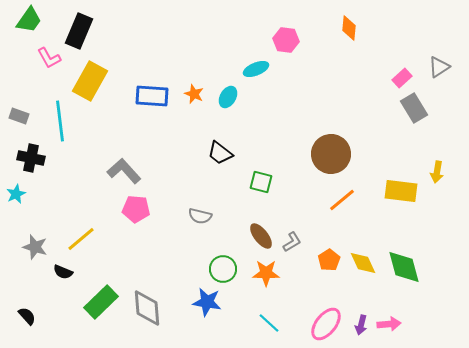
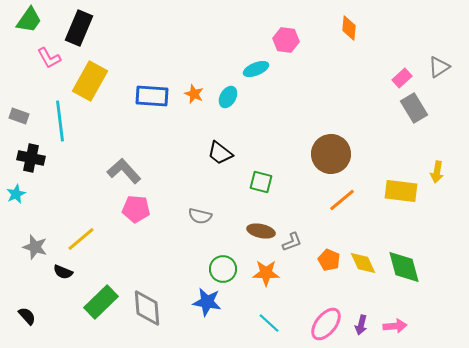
black rectangle at (79, 31): moved 3 px up
brown ellipse at (261, 236): moved 5 px up; rotated 40 degrees counterclockwise
gray L-shape at (292, 242): rotated 10 degrees clockwise
orange pentagon at (329, 260): rotated 15 degrees counterclockwise
pink arrow at (389, 324): moved 6 px right, 2 px down
